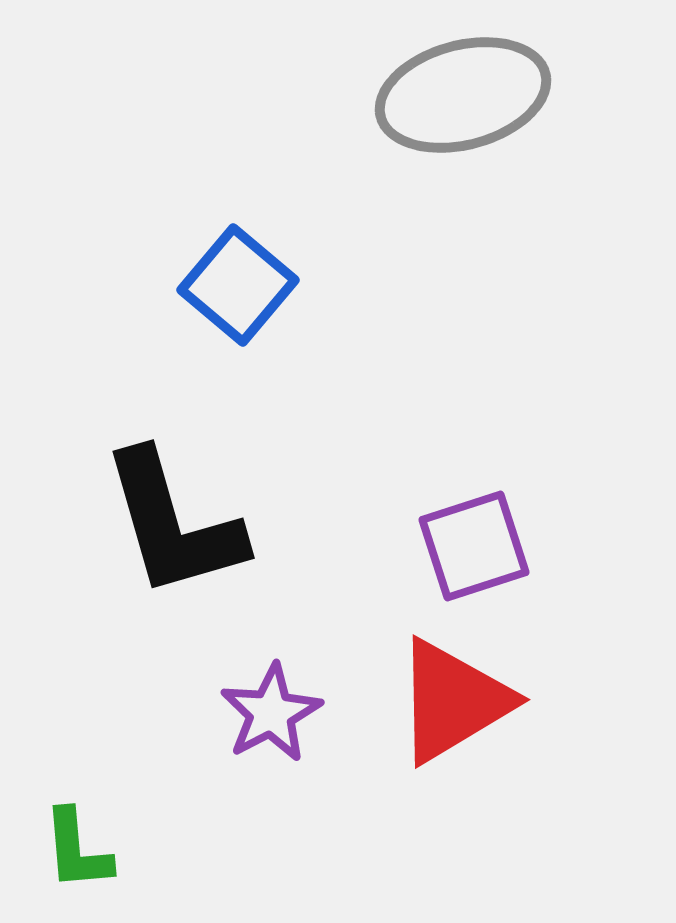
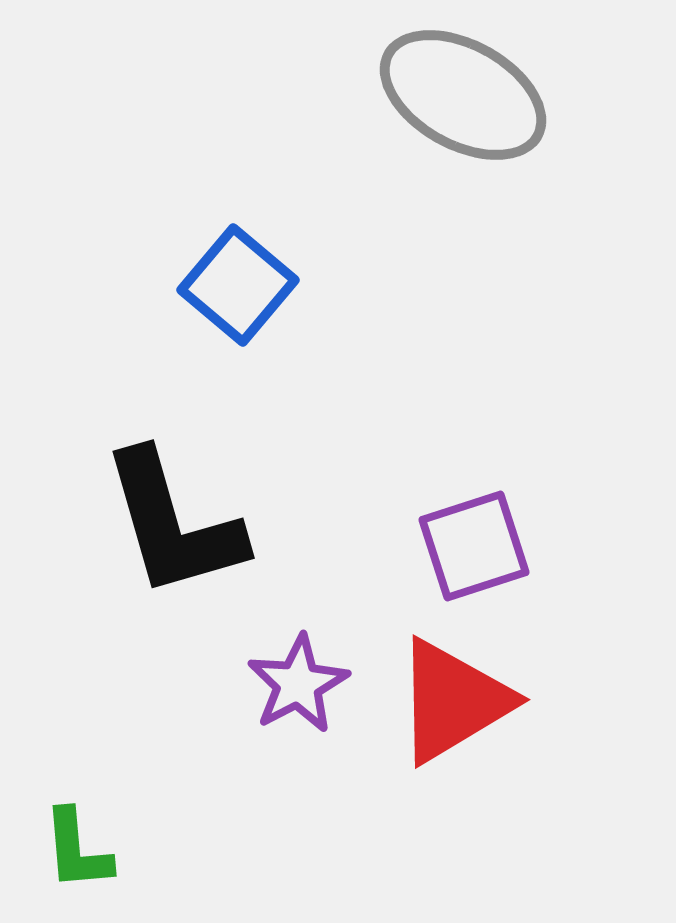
gray ellipse: rotated 44 degrees clockwise
purple star: moved 27 px right, 29 px up
